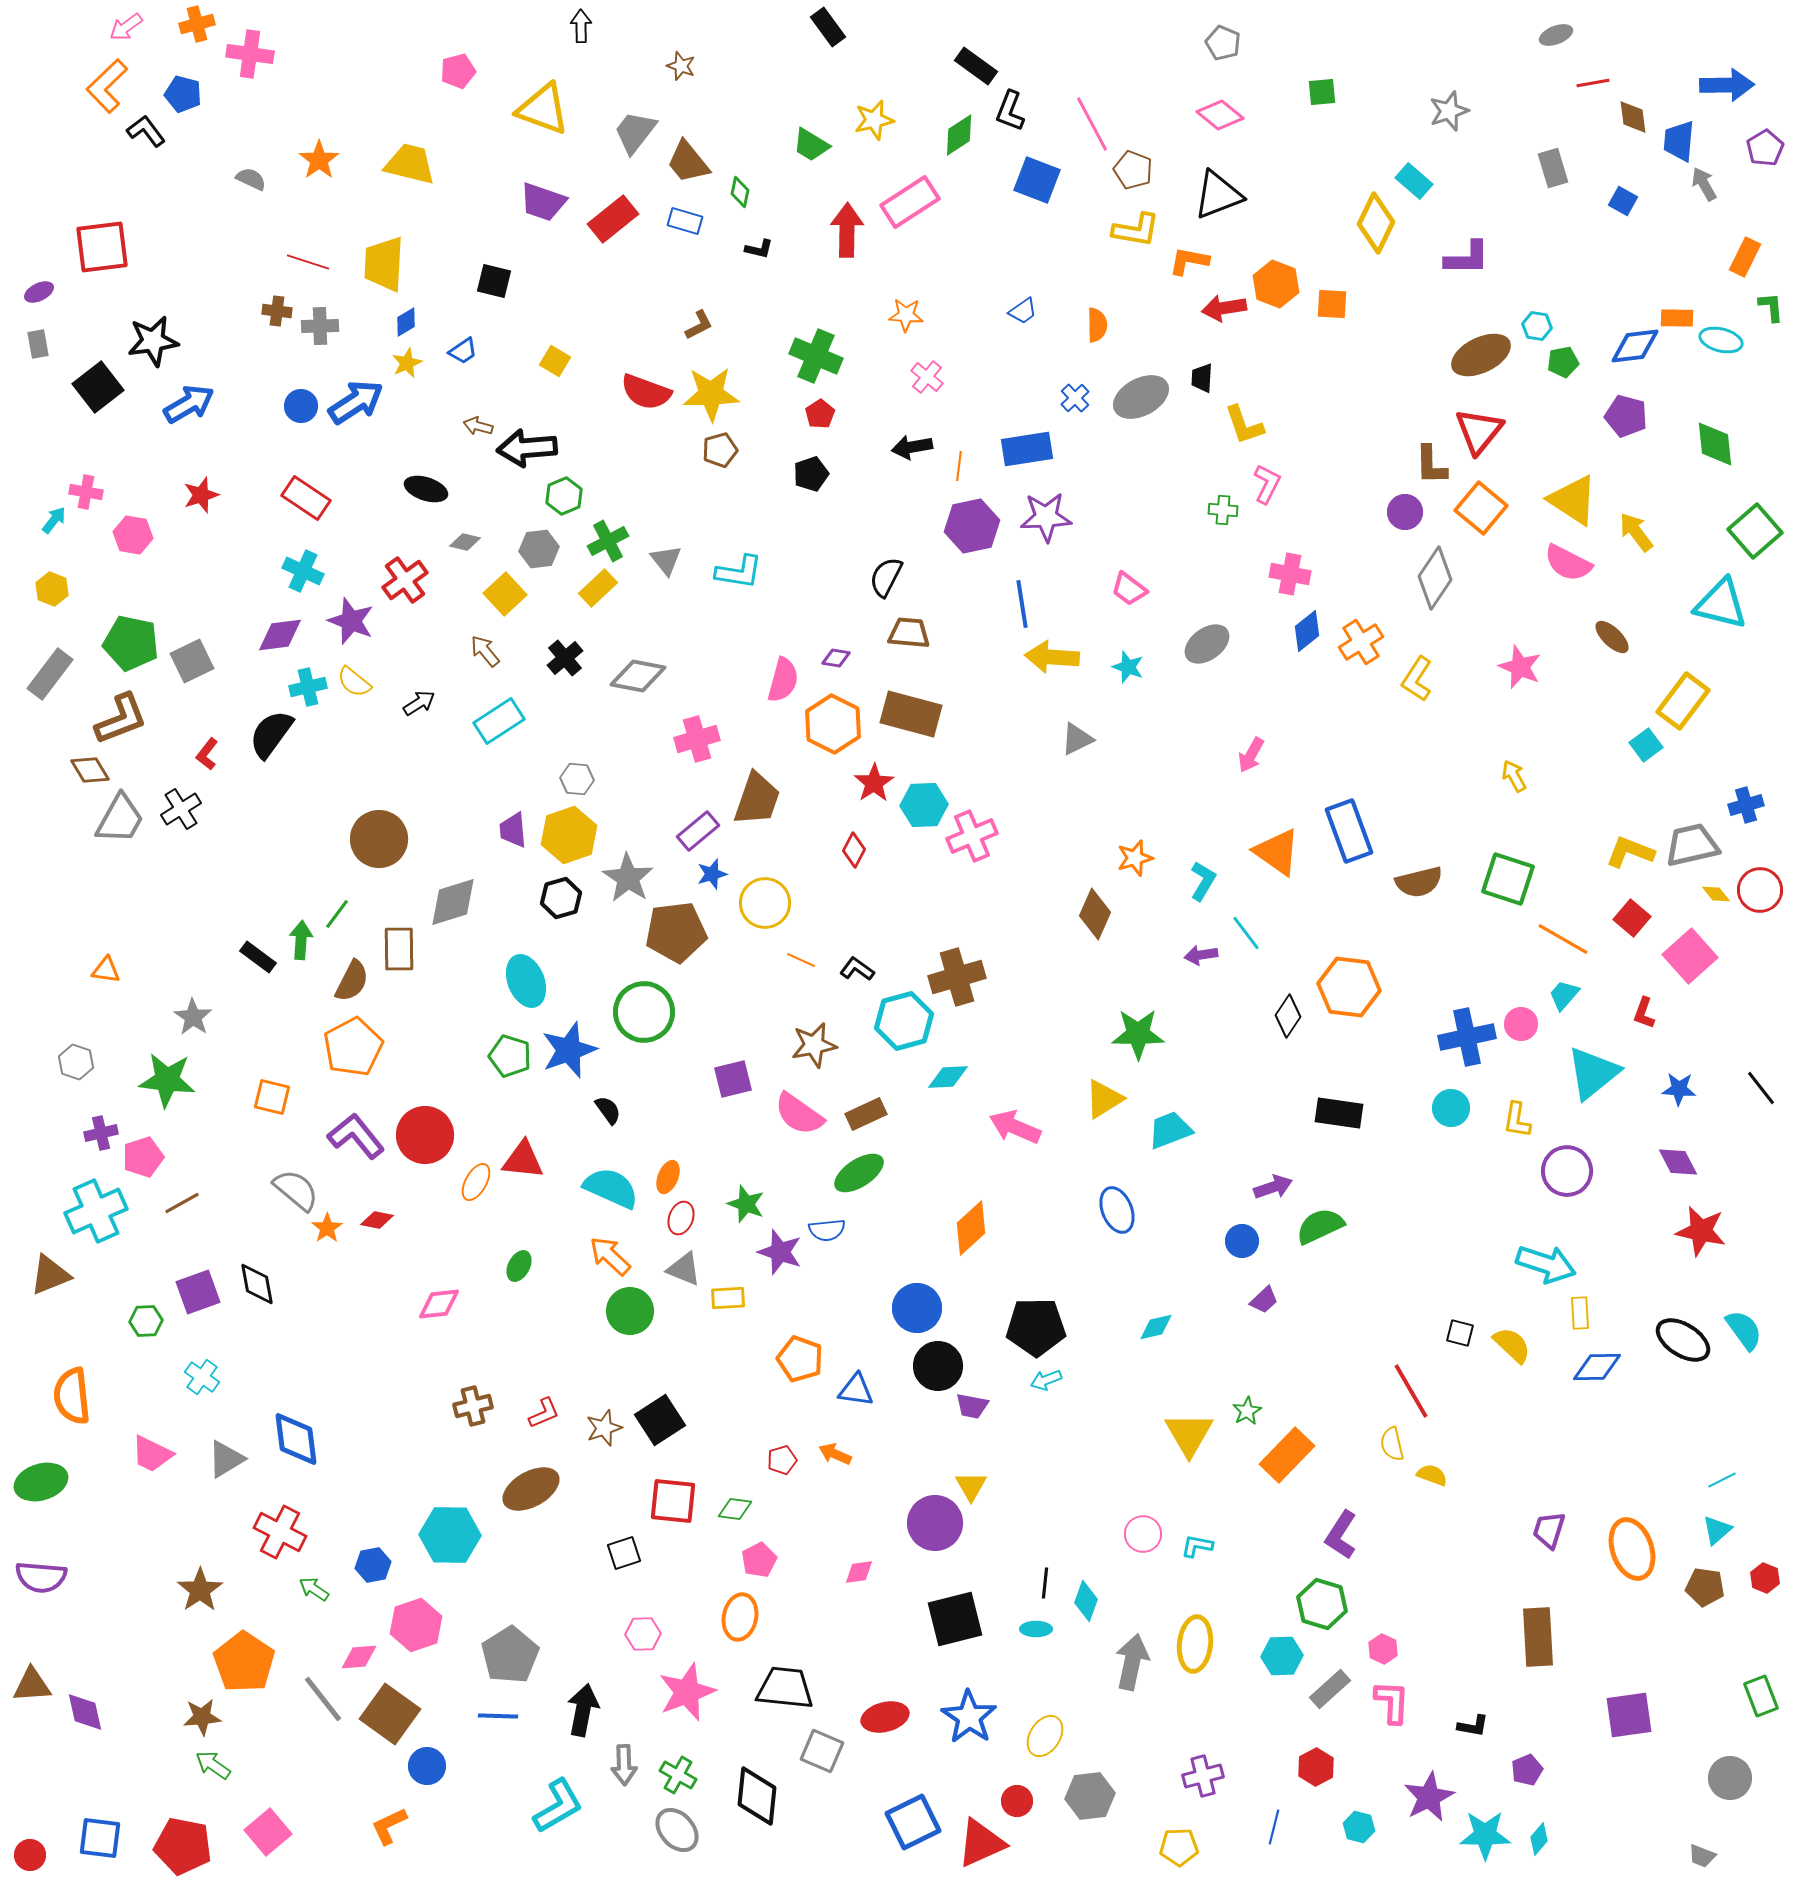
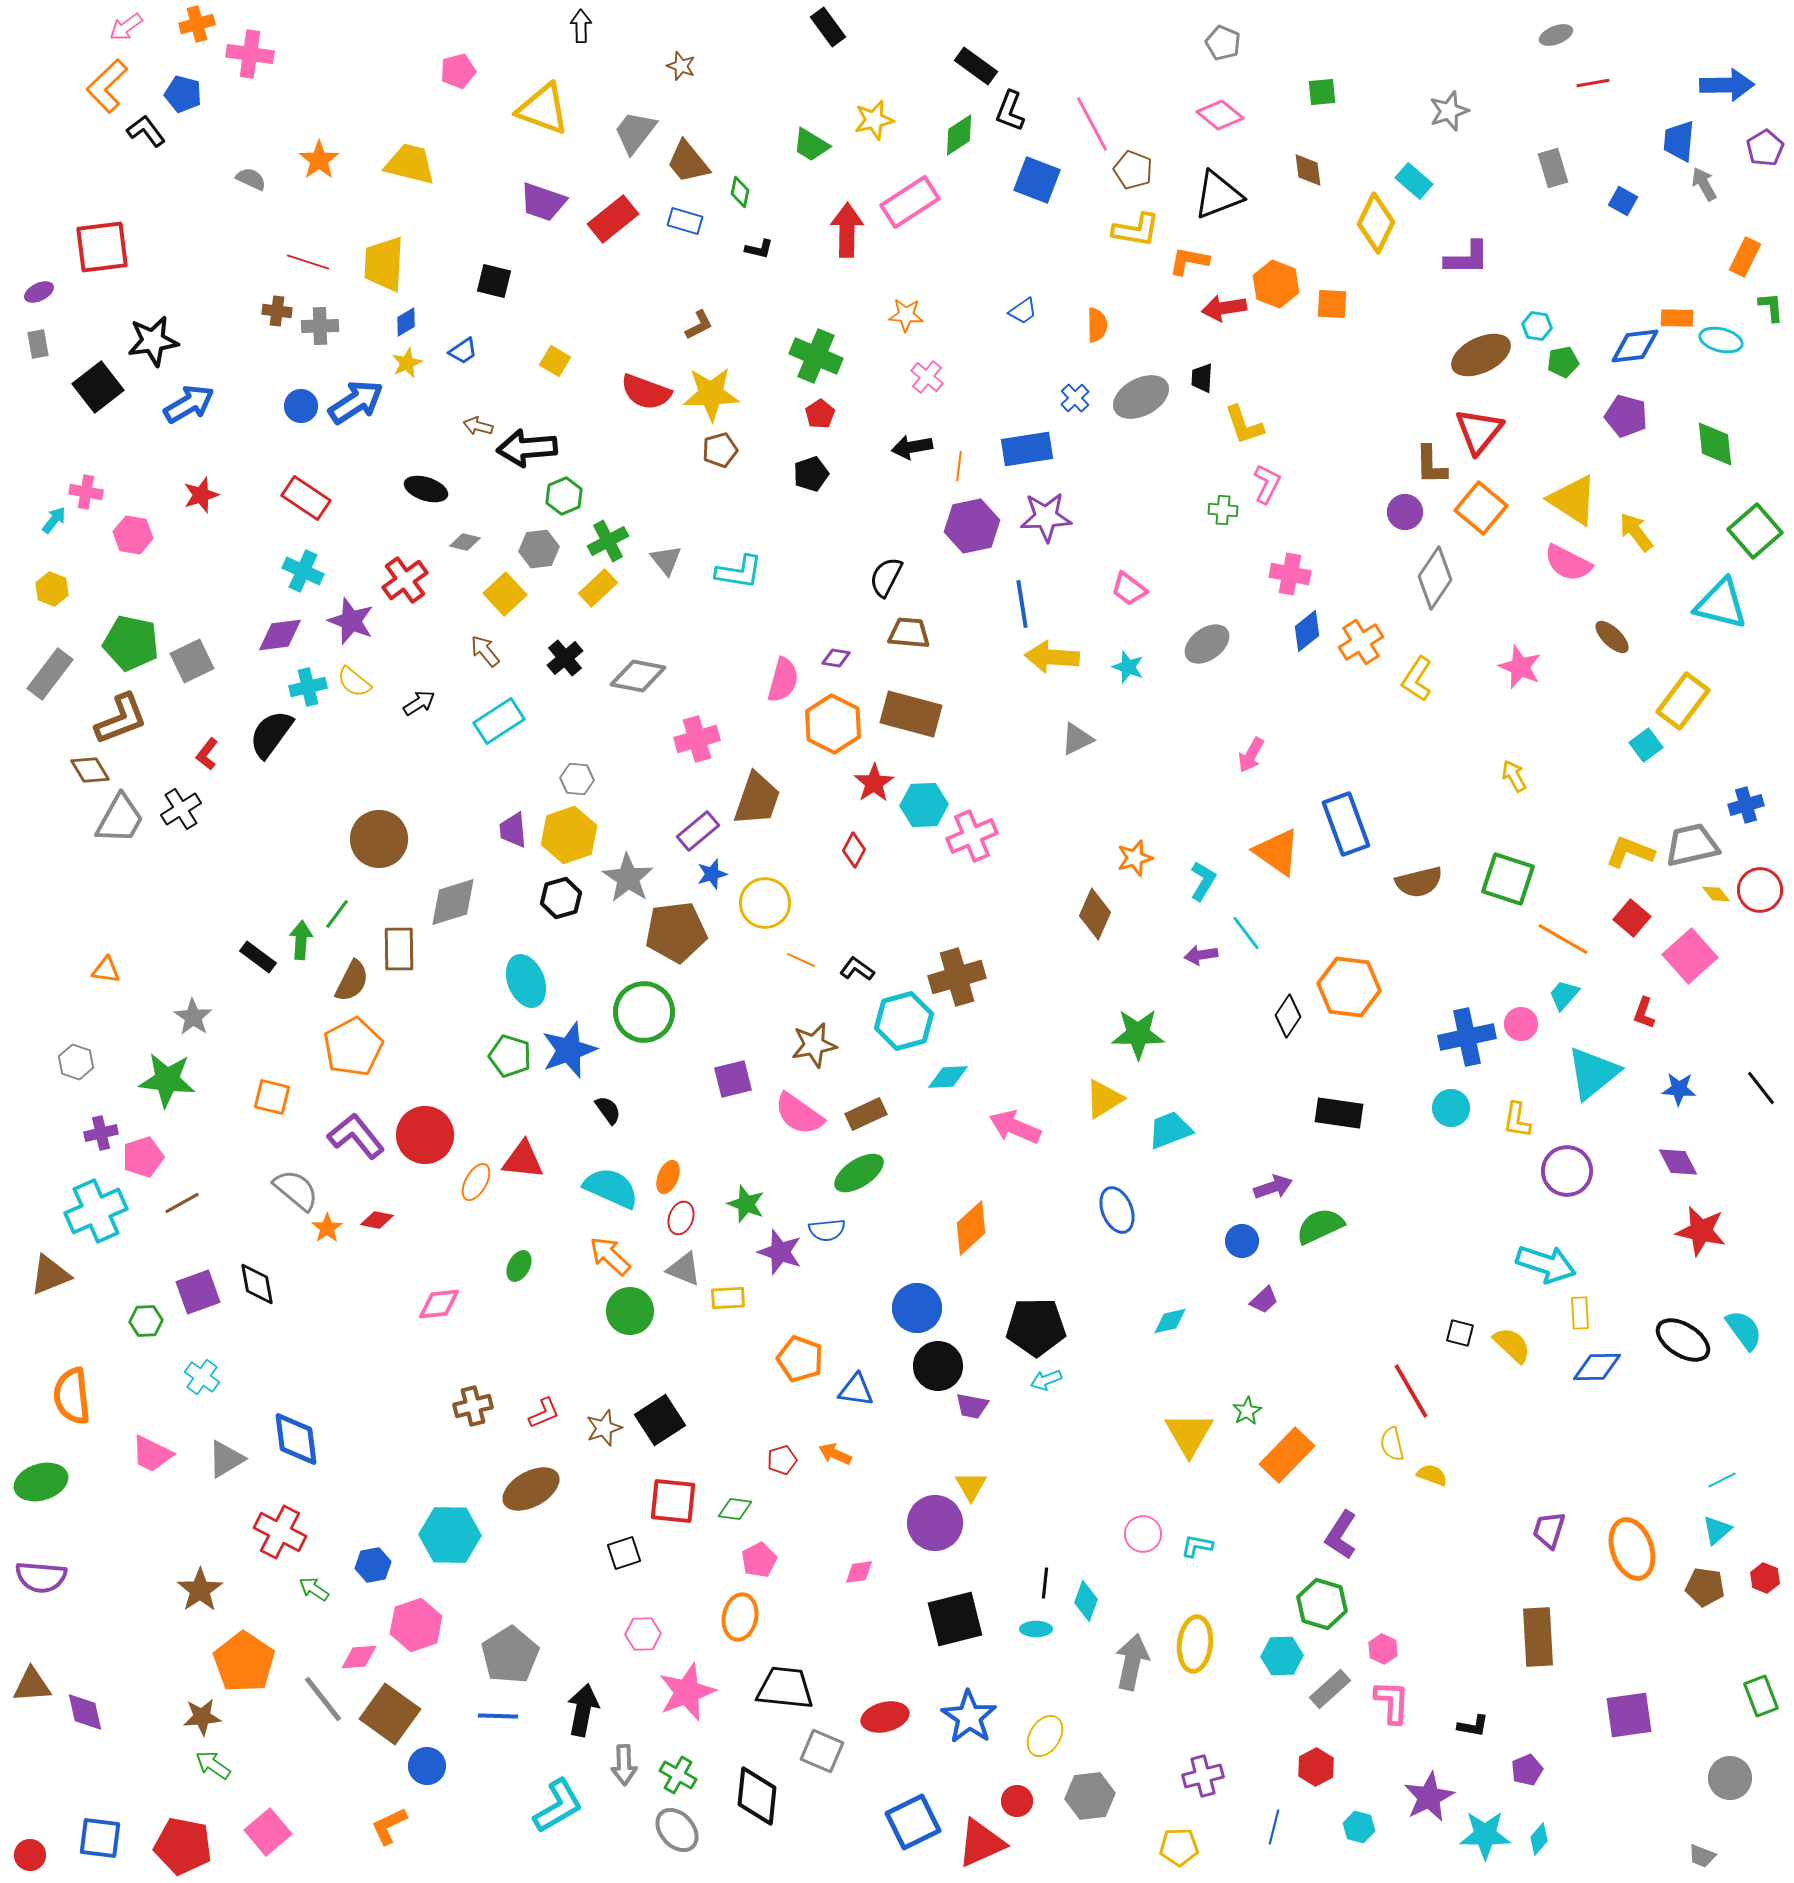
brown diamond at (1633, 117): moved 325 px left, 53 px down
blue rectangle at (1349, 831): moved 3 px left, 7 px up
cyan diamond at (1156, 1327): moved 14 px right, 6 px up
